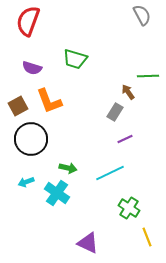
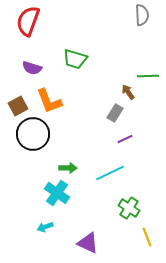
gray semicircle: rotated 25 degrees clockwise
gray rectangle: moved 1 px down
black circle: moved 2 px right, 5 px up
green arrow: rotated 12 degrees counterclockwise
cyan arrow: moved 19 px right, 45 px down
